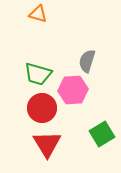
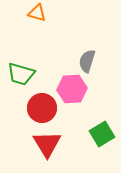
orange triangle: moved 1 px left, 1 px up
green trapezoid: moved 17 px left
pink hexagon: moved 1 px left, 1 px up
